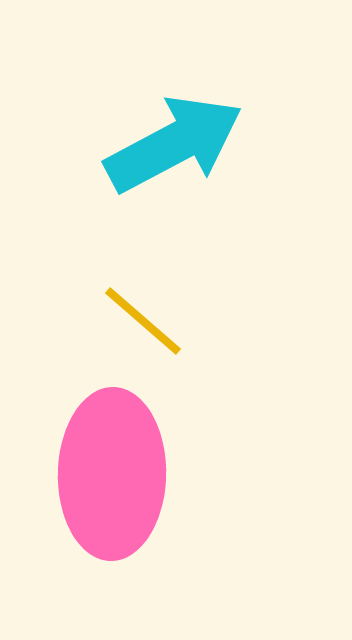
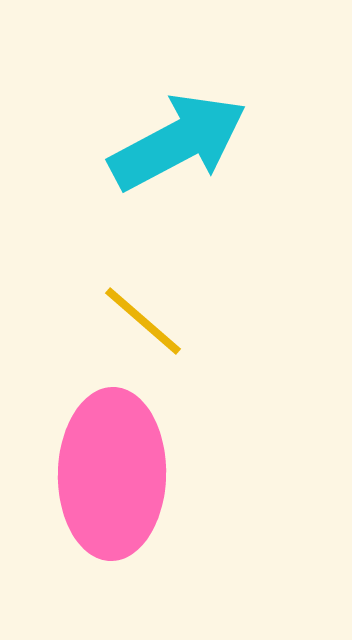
cyan arrow: moved 4 px right, 2 px up
